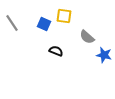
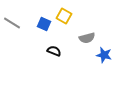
yellow square: rotated 21 degrees clockwise
gray line: rotated 24 degrees counterclockwise
gray semicircle: moved 1 px down; rotated 56 degrees counterclockwise
black semicircle: moved 2 px left
